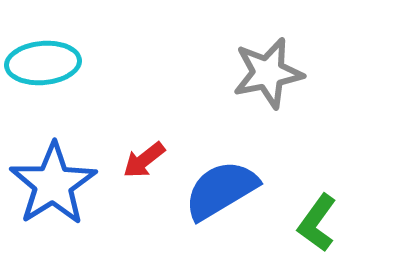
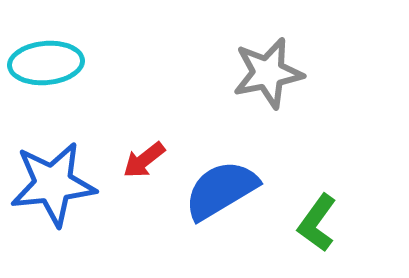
cyan ellipse: moved 3 px right
blue star: rotated 26 degrees clockwise
